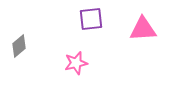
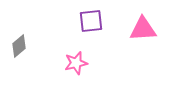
purple square: moved 2 px down
